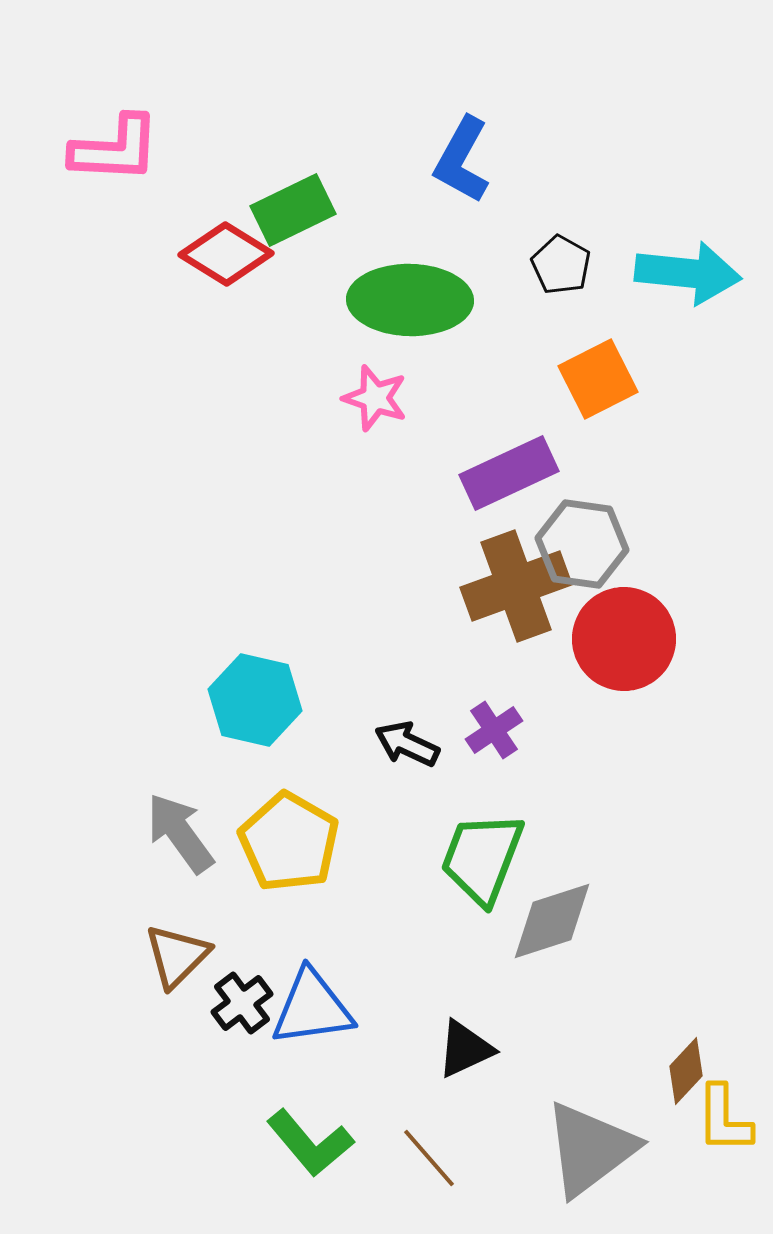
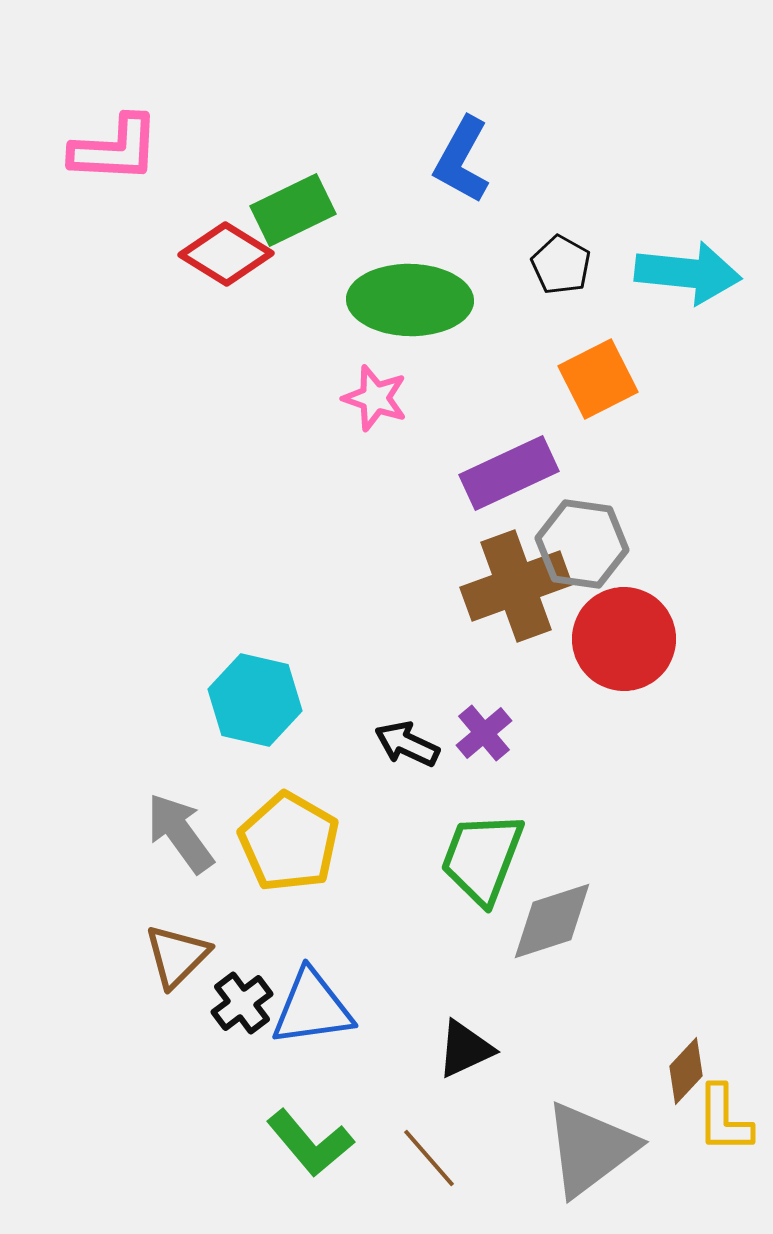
purple cross: moved 10 px left, 3 px down; rotated 6 degrees counterclockwise
